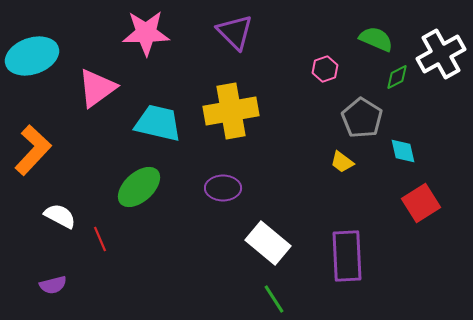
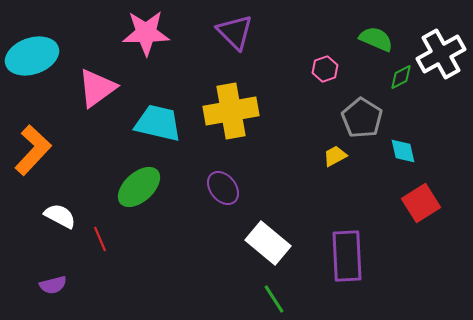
green diamond: moved 4 px right
yellow trapezoid: moved 7 px left, 6 px up; rotated 115 degrees clockwise
purple ellipse: rotated 52 degrees clockwise
